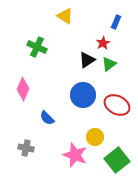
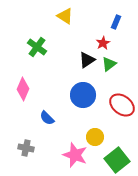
green cross: rotated 12 degrees clockwise
red ellipse: moved 5 px right; rotated 10 degrees clockwise
